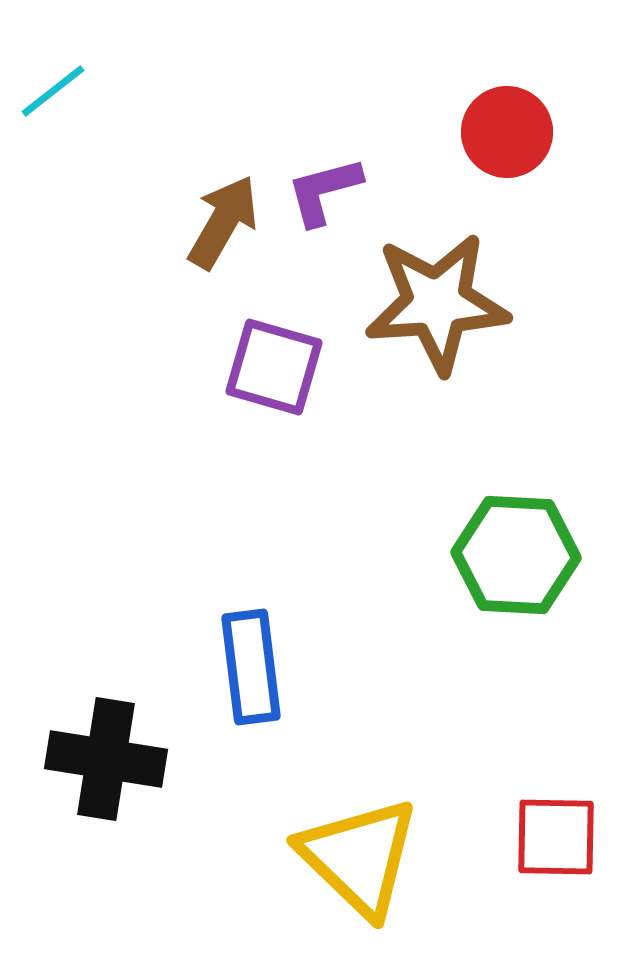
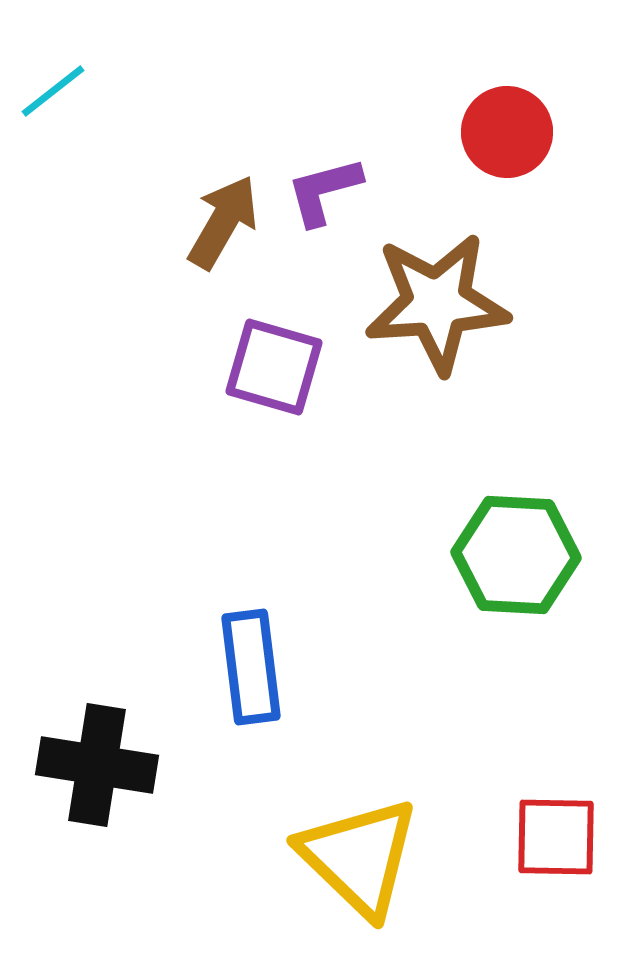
black cross: moved 9 px left, 6 px down
